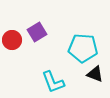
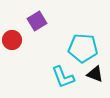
purple square: moved 11 px up
cyan L-shape: moved 10 px right, 5 px up
